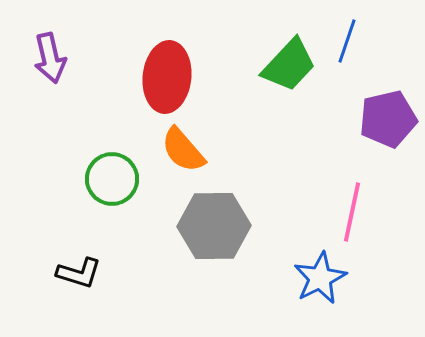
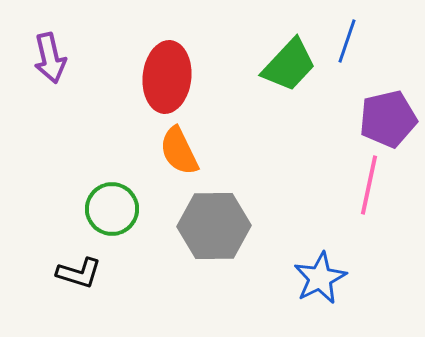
orange semicircle: moved 4 px left, 1 px down; rotated 15 degrees clockwise
green circle: moved 30 px down
pink line: moved 17 px right, 27 px up
